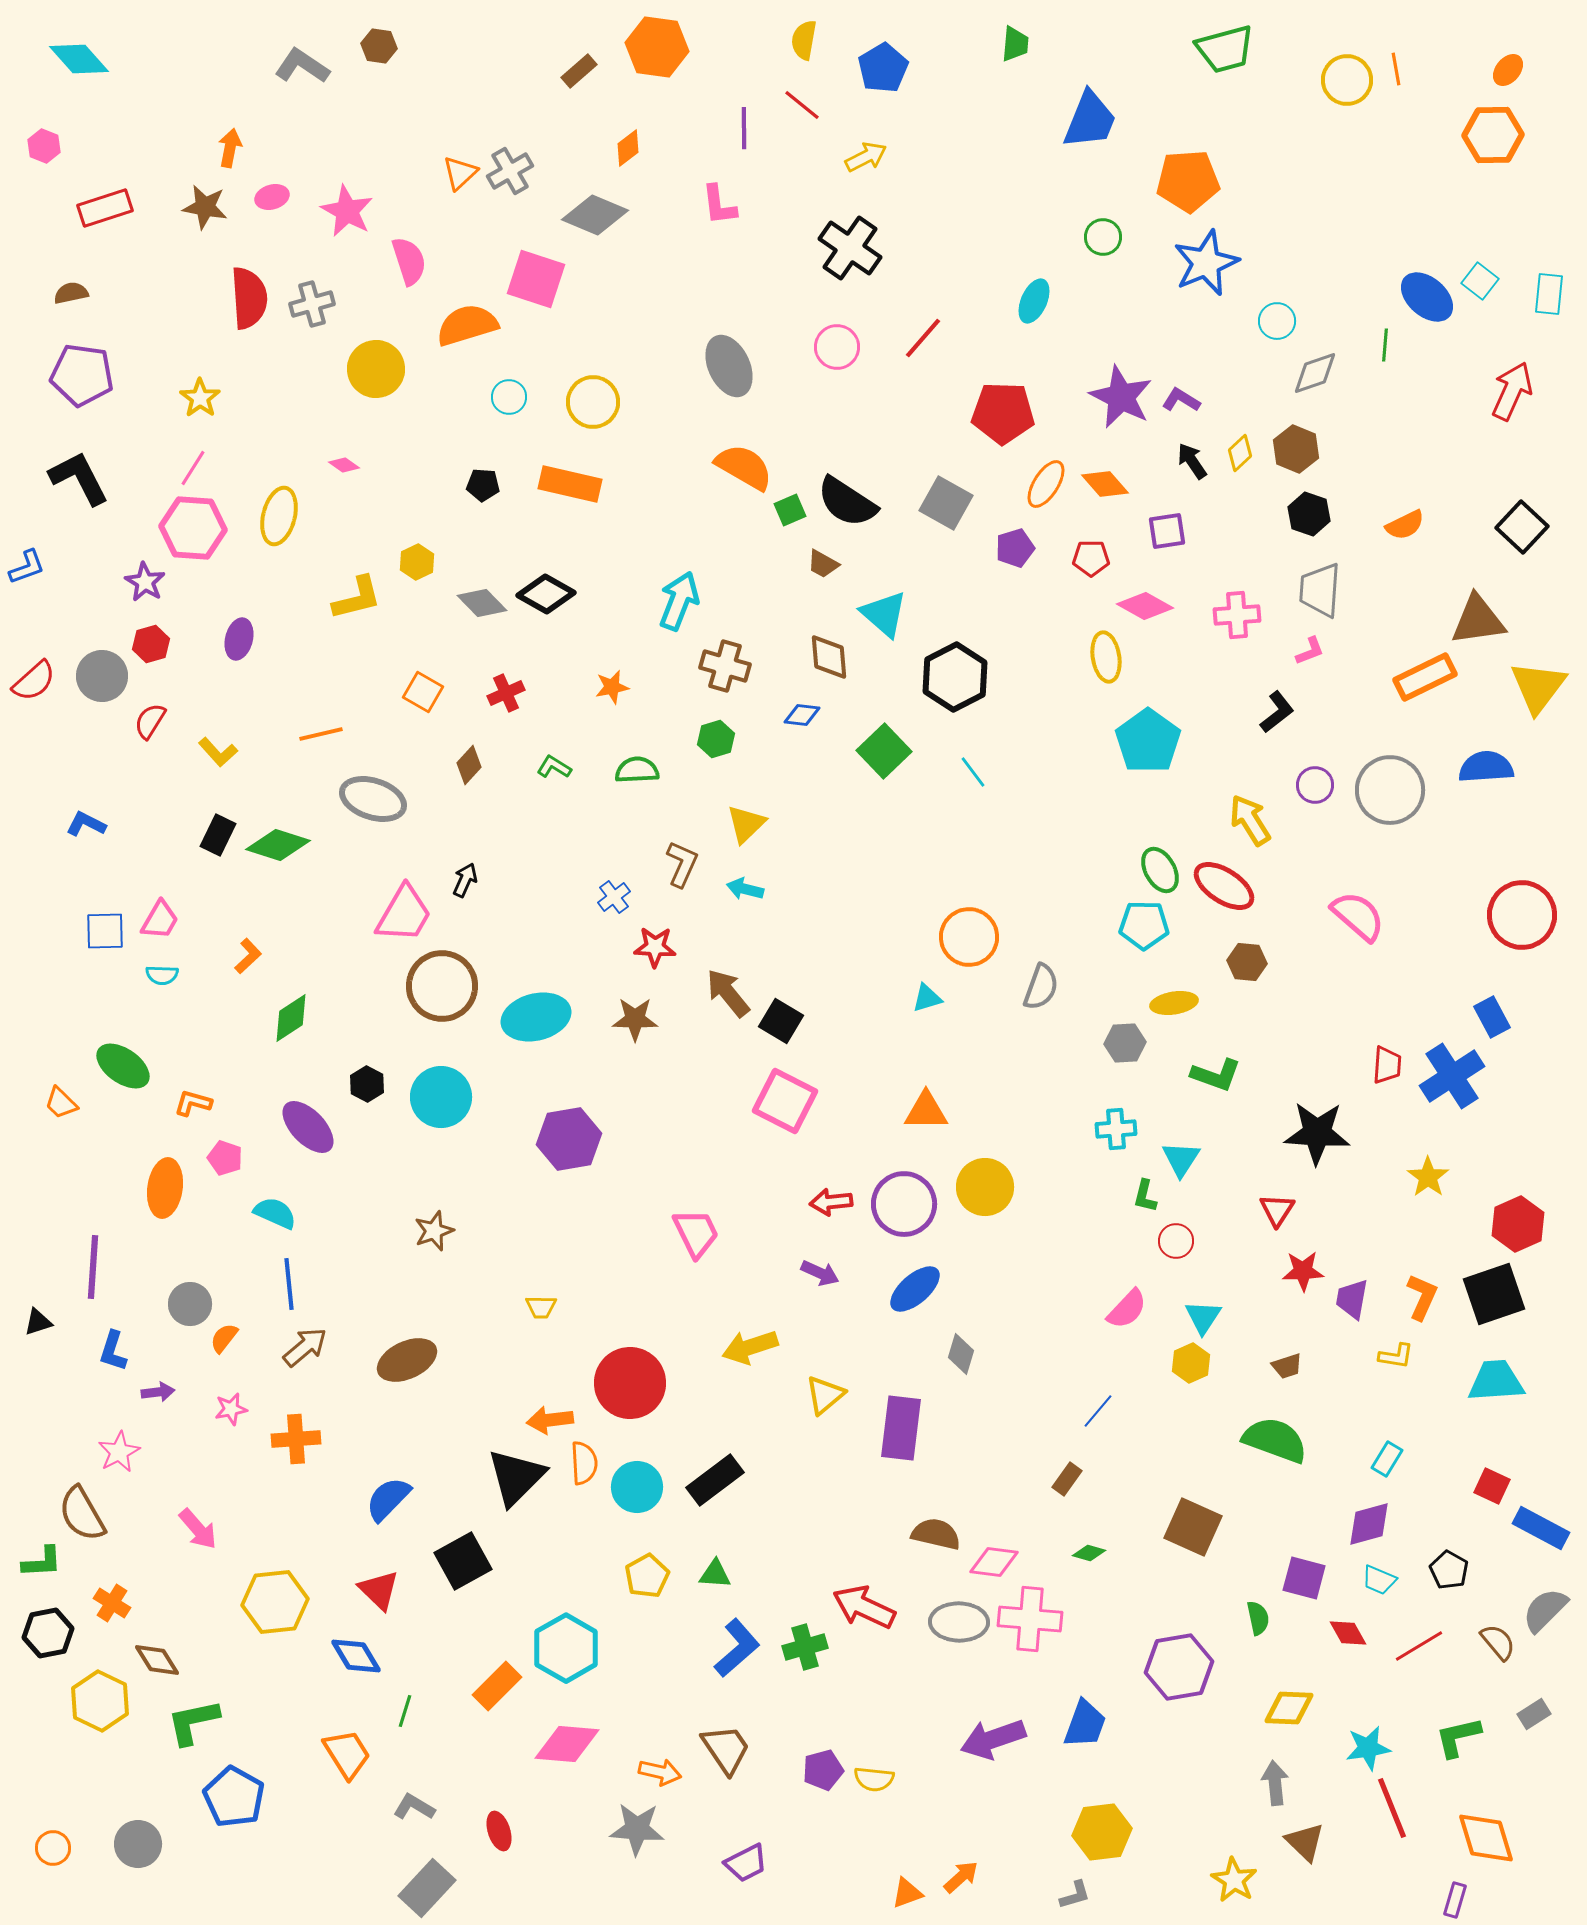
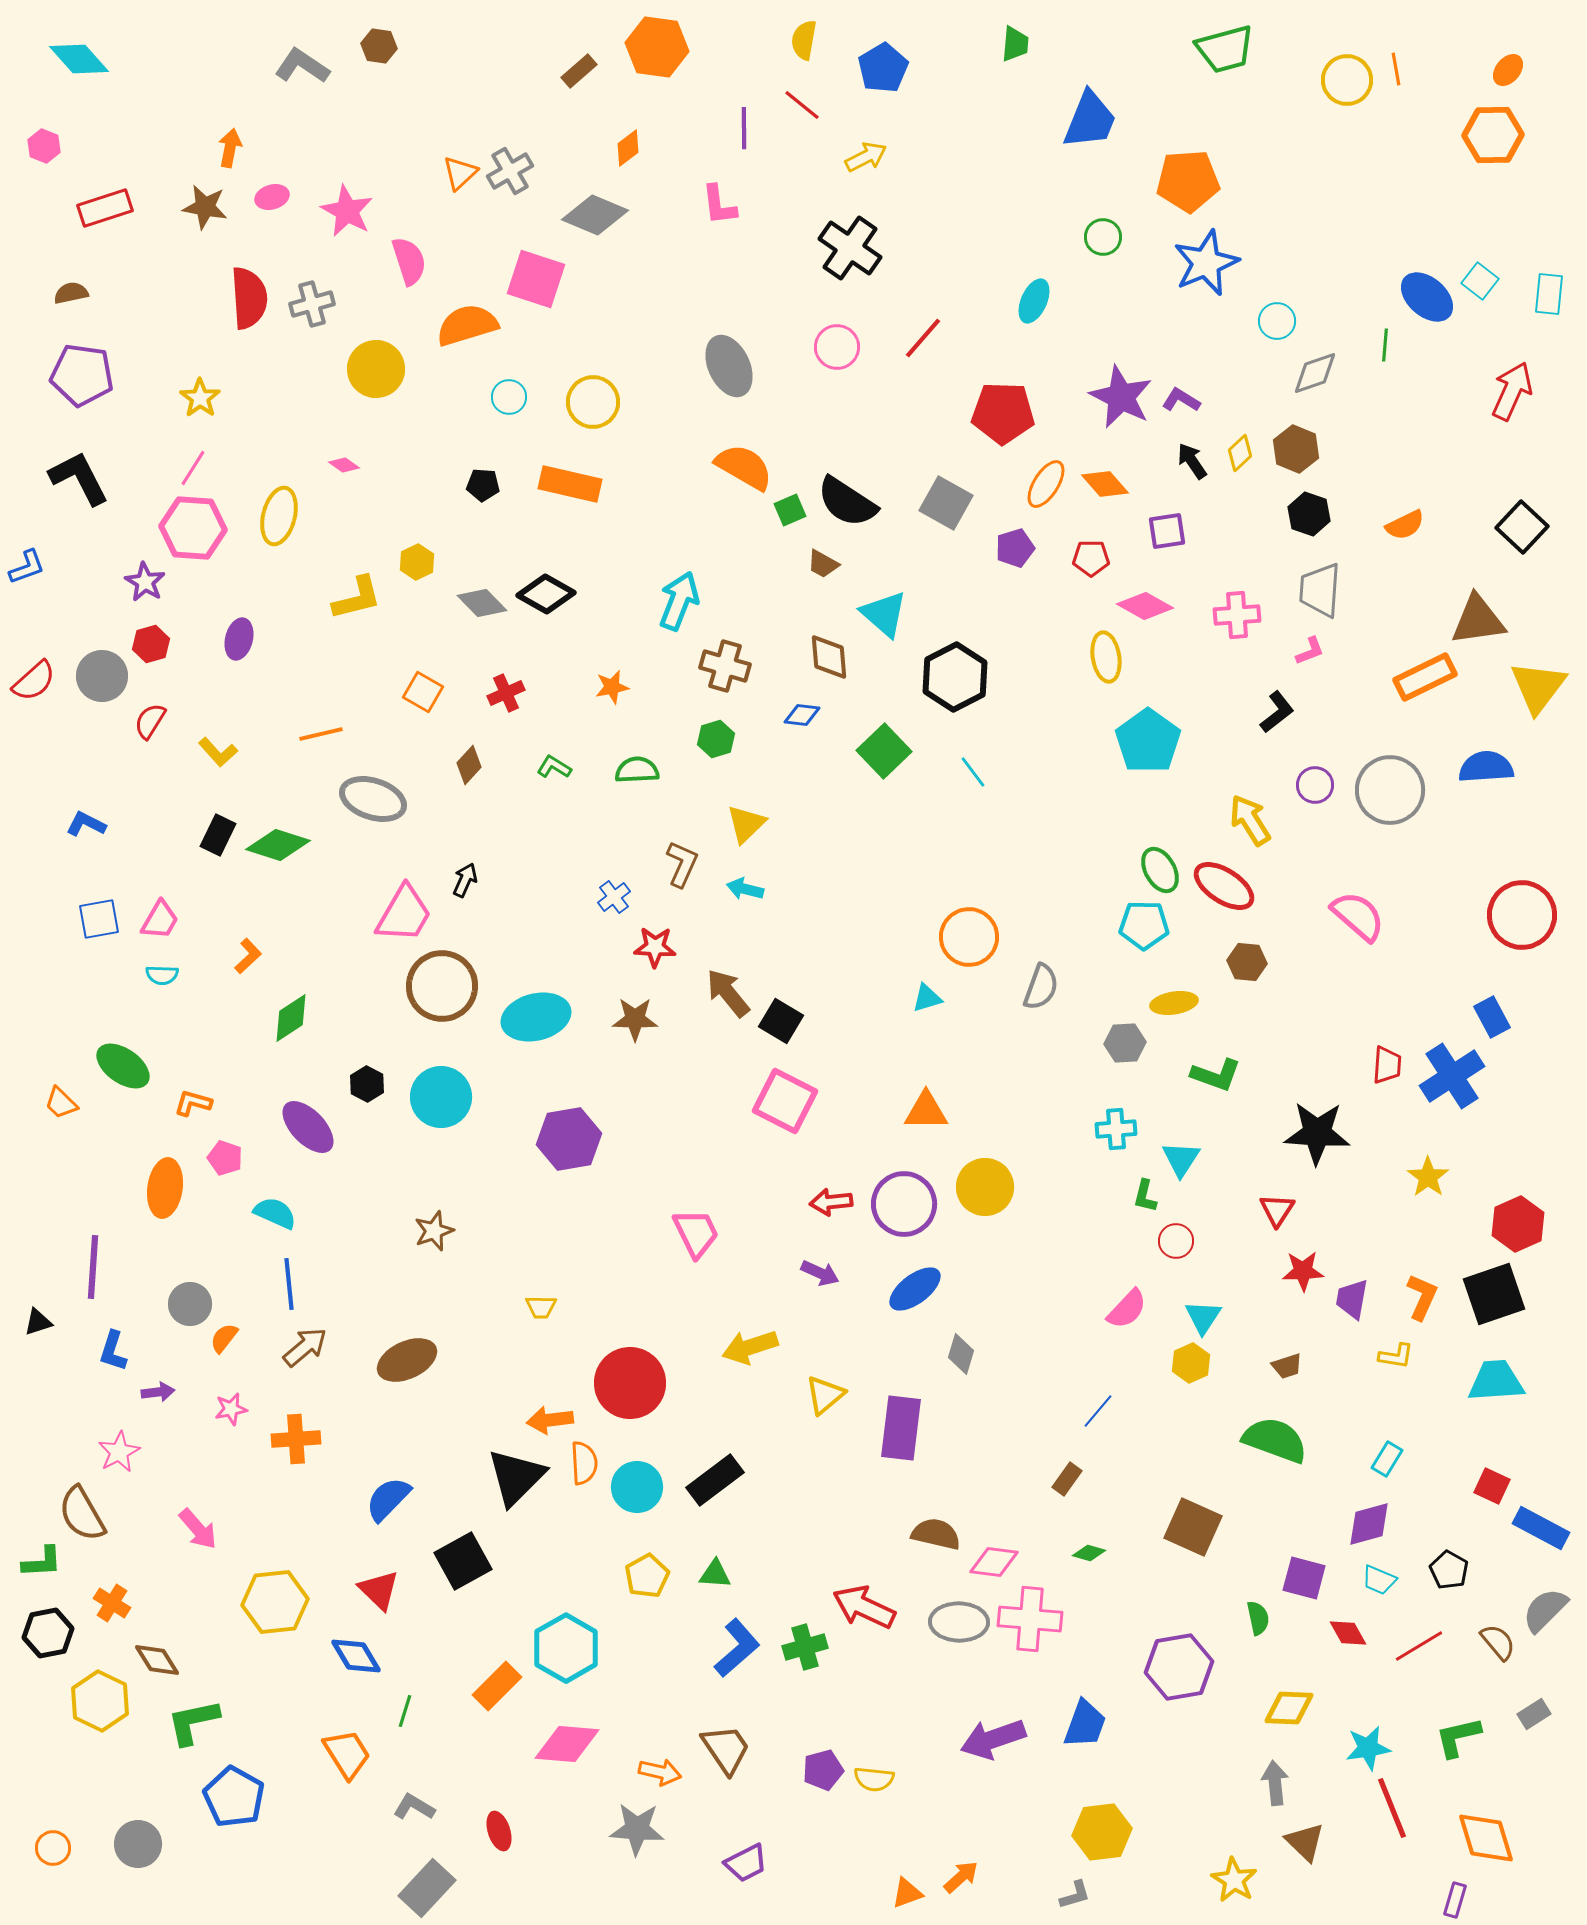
blue square at (105, 931): moved 6 px left, 12 px up; rotated 9 degrees counterclockwise
blue ellipse at (915, 1289): rotated 4 degrees clockwise
